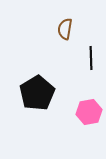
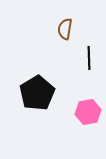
black line: moved 2 px left
pink hexagon: moved 1 px left
